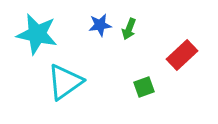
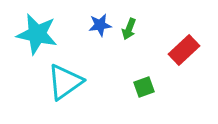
red rectangle: moved 2 px right, 5 px up
